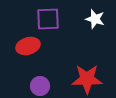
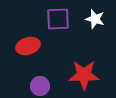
purple square: moved 10 px right
red star: moved 3 px left, 4 px up
